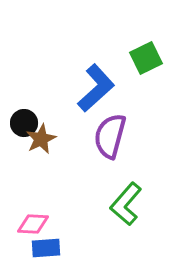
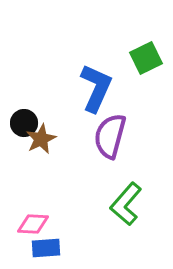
blue L-shape: rotated 24 degrees counterclockwise
